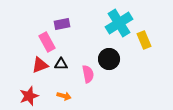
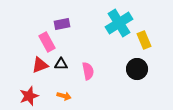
black circle: moved 28 px right, 10 px down
pink semicircle: moved 3 px up
